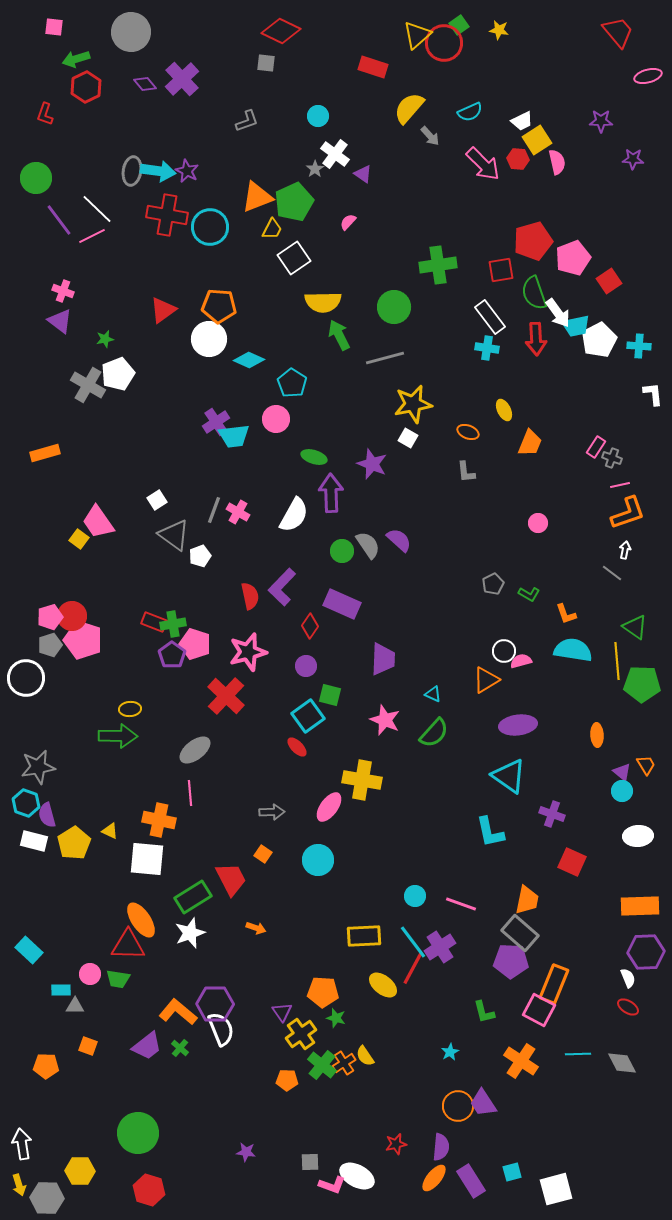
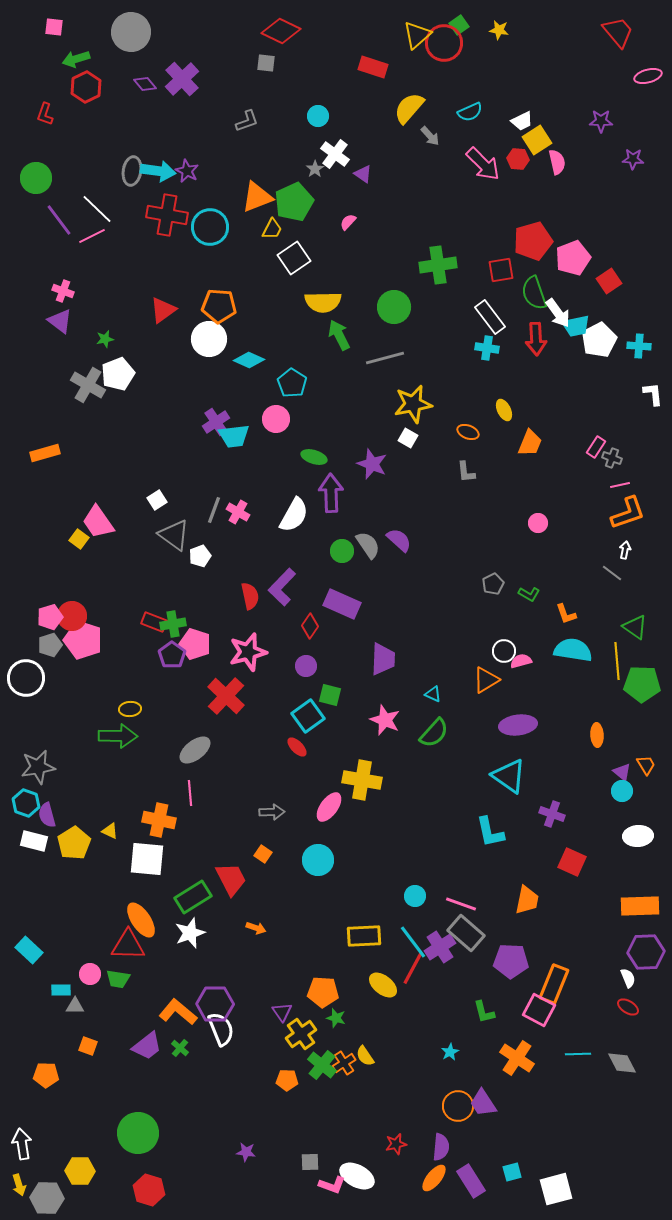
gray rectangle at (520, 933): moved 54 px left
orange cross at (521, 1061): moved 4 px left, 3 px up
orange pentagon at (46, 1066): moved 9 px down
